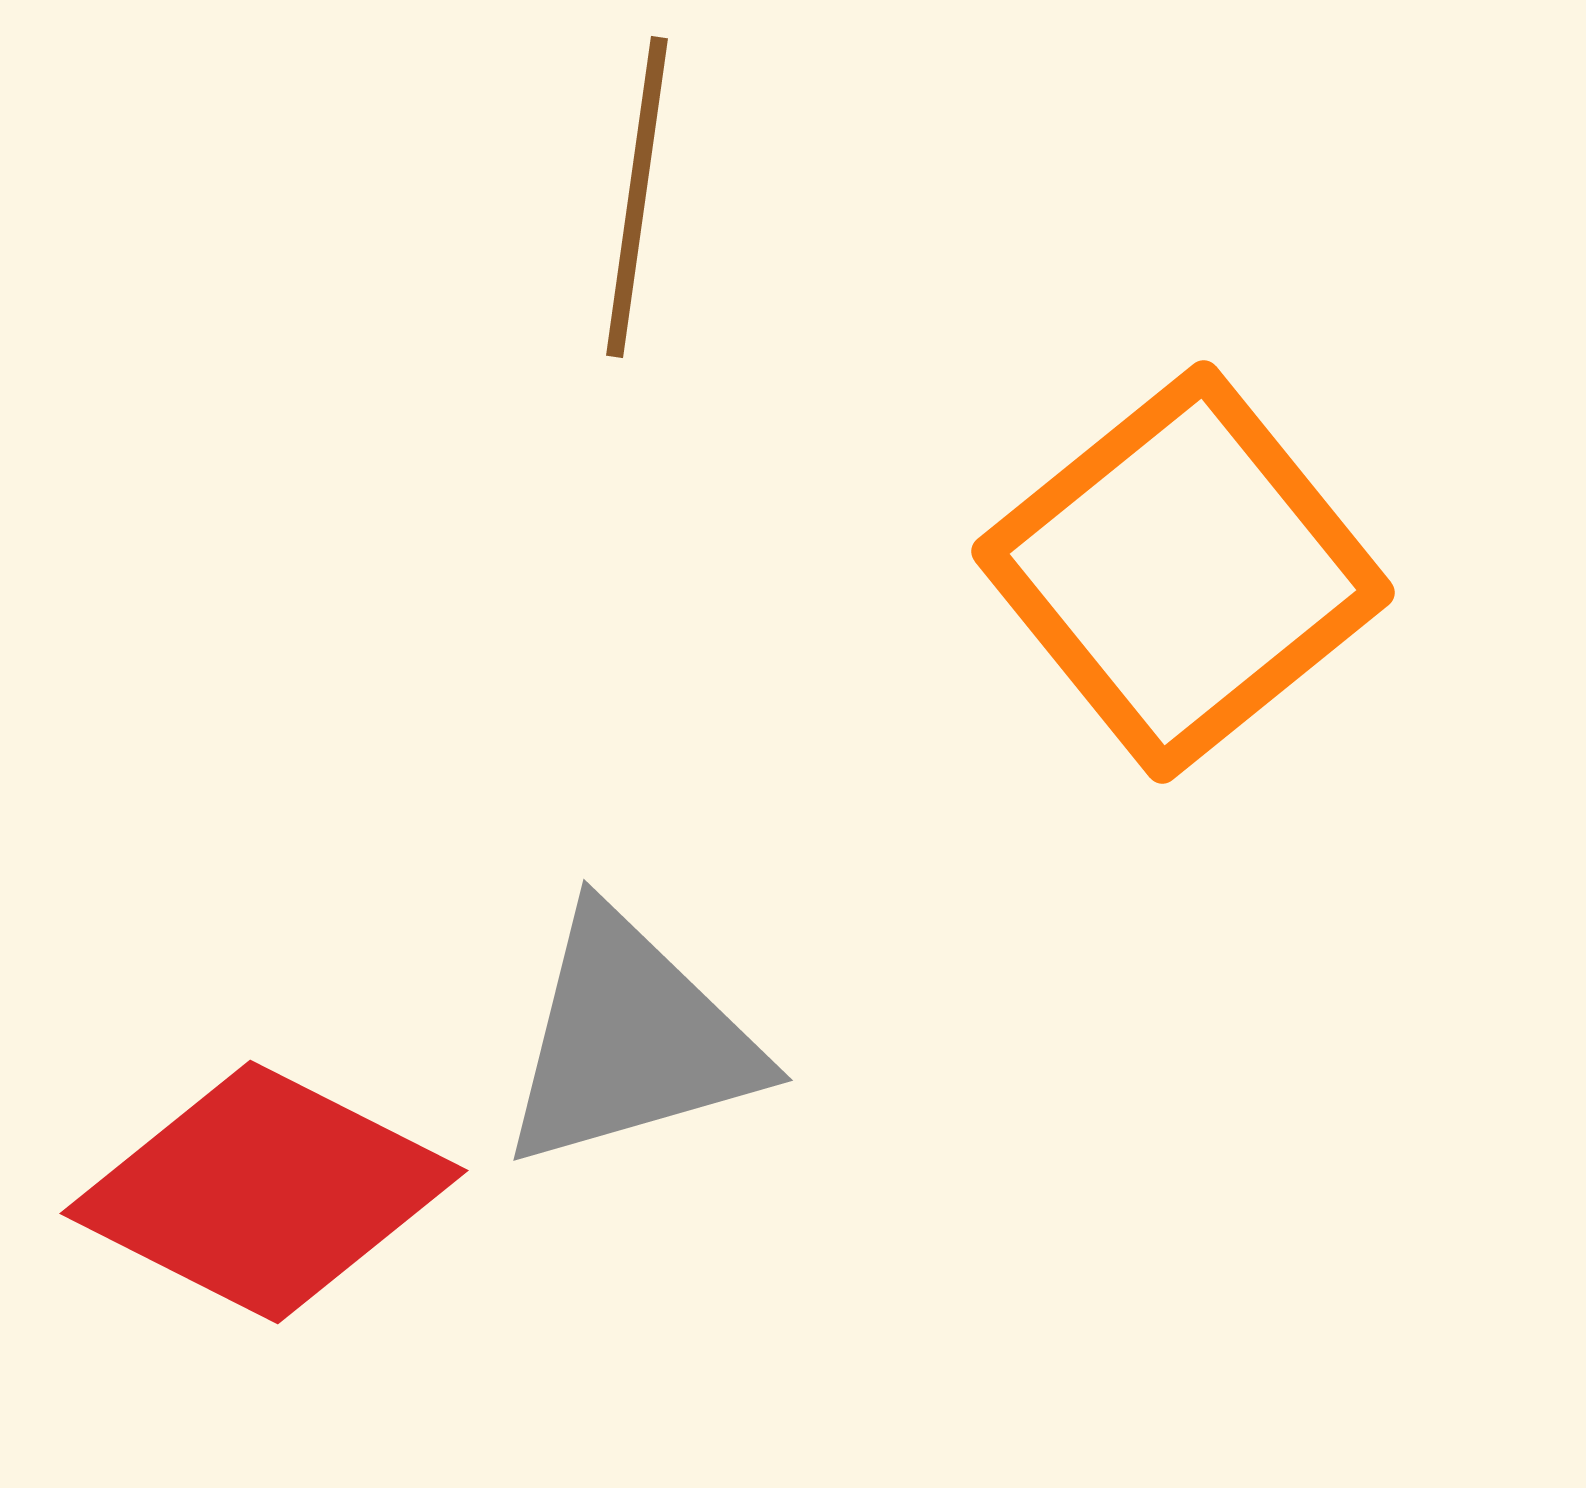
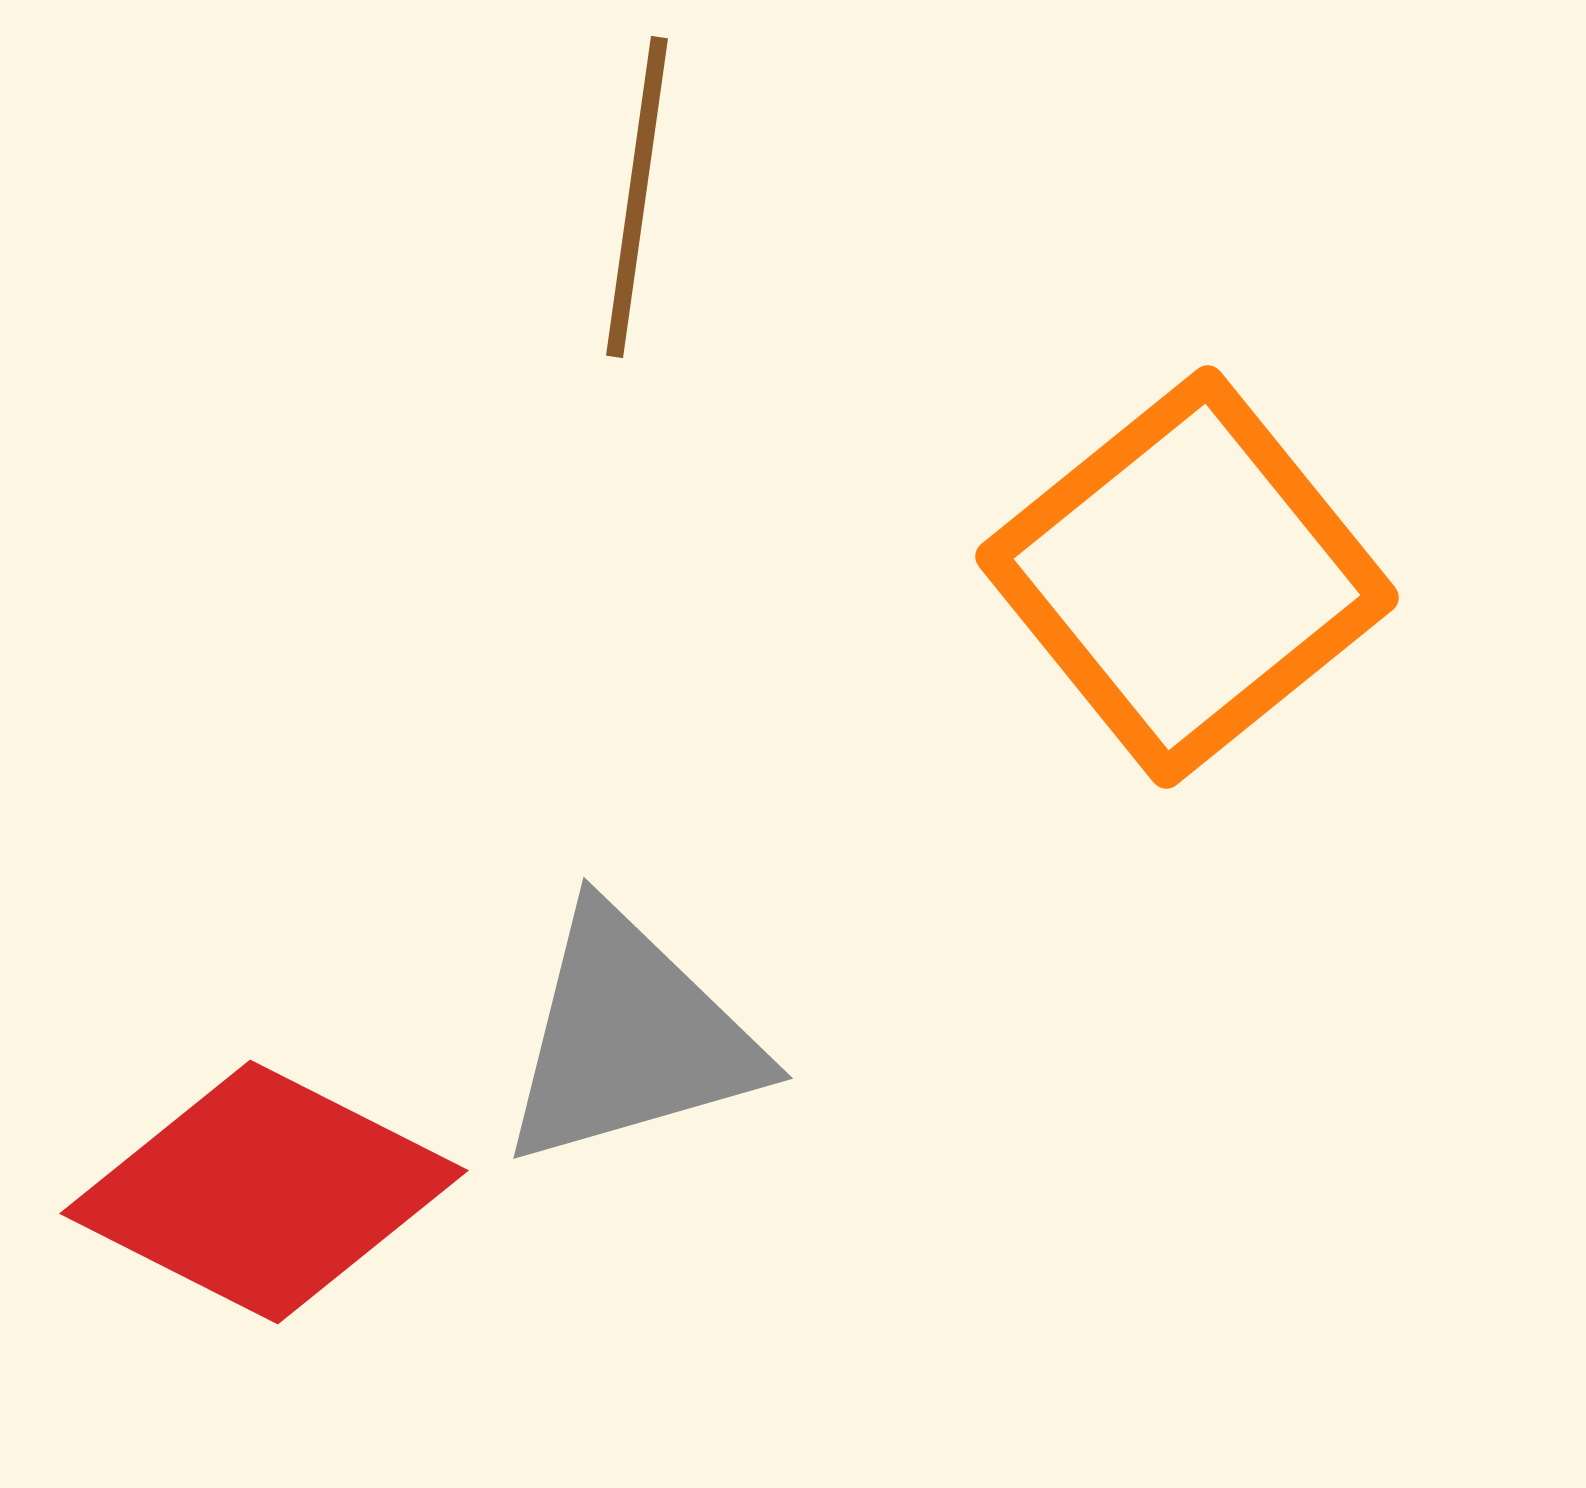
orange square: moved 4 px right, 5 px down
gray triangle: moved 2 px up
